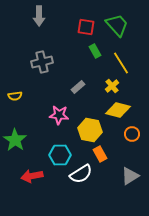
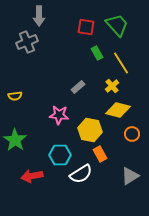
green rectangle: moved 2 px right, 2 px down
gray cross: moved 15 px left, 20 px up; rotated 10 degrees counterclockwise
